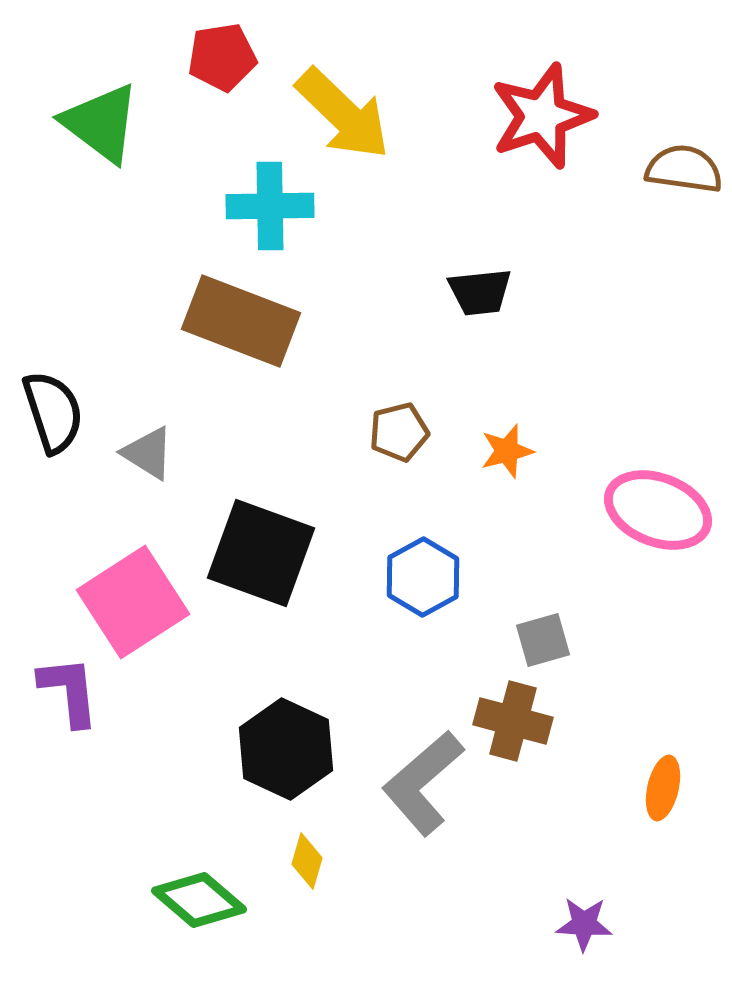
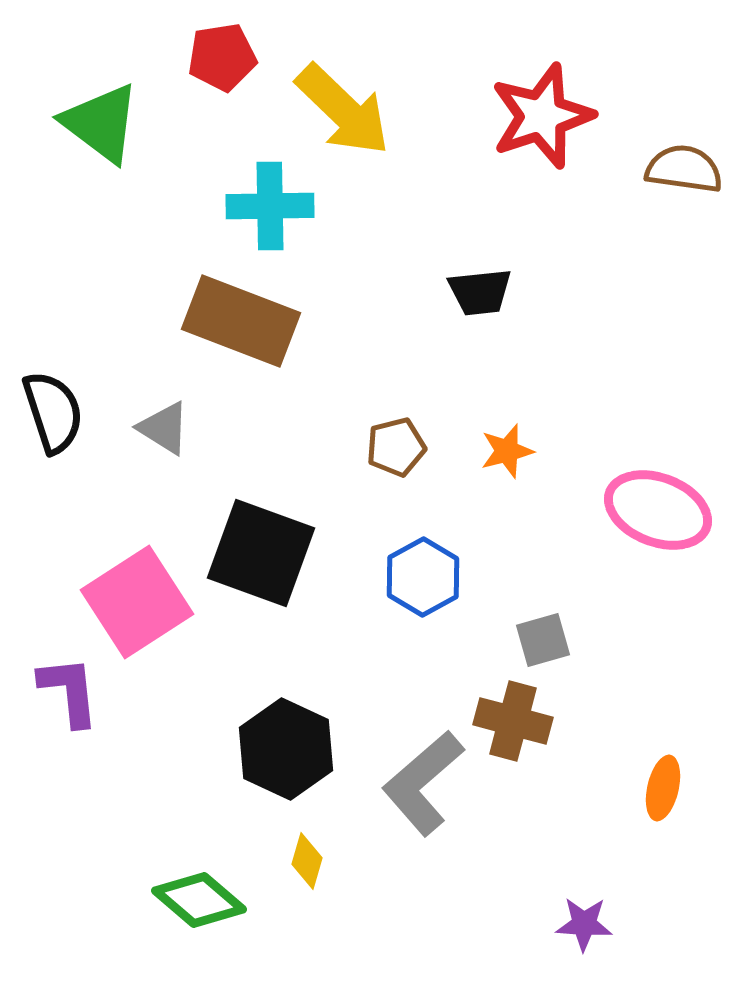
yellow arrow: moved 4 px up
brown pentagon: moved 3 px left, 15 px down
gray triangle: moved 16 px right, 25 px up
pink square: moved 4 px right
